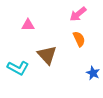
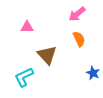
pink arrow: moved 1 px left
pink triangle: moved 1 px left, 2 px down
cyan L-shape: moved 6 px right, 9 px down; rotated 125 degrees clockwise
